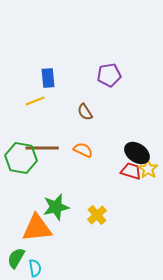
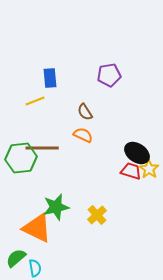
blue rectangle: moved 2 px right
orange semicircle: moved 15 px up
green hexagon: rotated 16 degrees counterclockwise
yellow star: moved 1 px right
orange triangle: rotated 32 degrees clockwise
green semicircle: rotated 20 degrees clockwise
